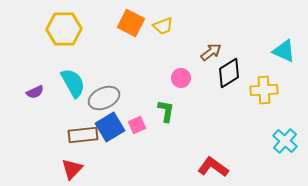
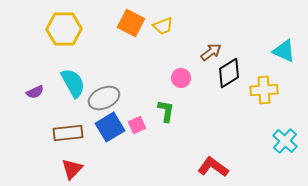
brown rectangle: moved 15 px left, 2 px up
